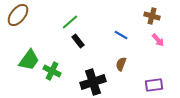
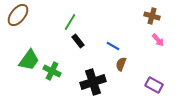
green line: rotated 18 degrees counterclockwise
blue line: moved 8 px left, 11 px down
purple rectangle: rotated 36 degrees clockwise
